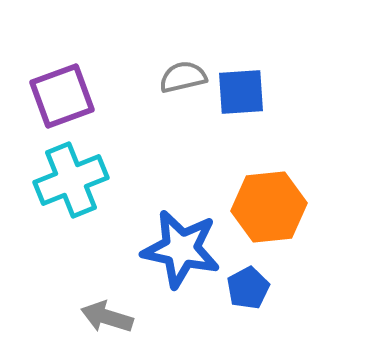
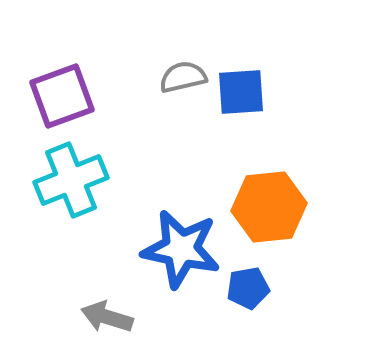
blue pentagon: rotated 18 degrees clockwise
